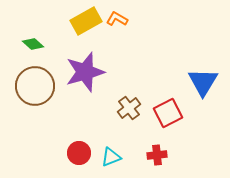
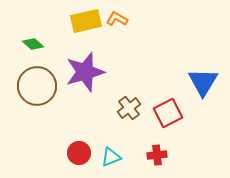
yellow rectangle: rotated 16 degrees clockwise
brown circle: moved 2 px right
